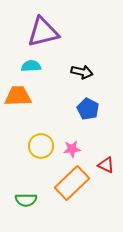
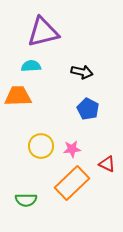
red triangle: moved 1 px right, 1 px up
